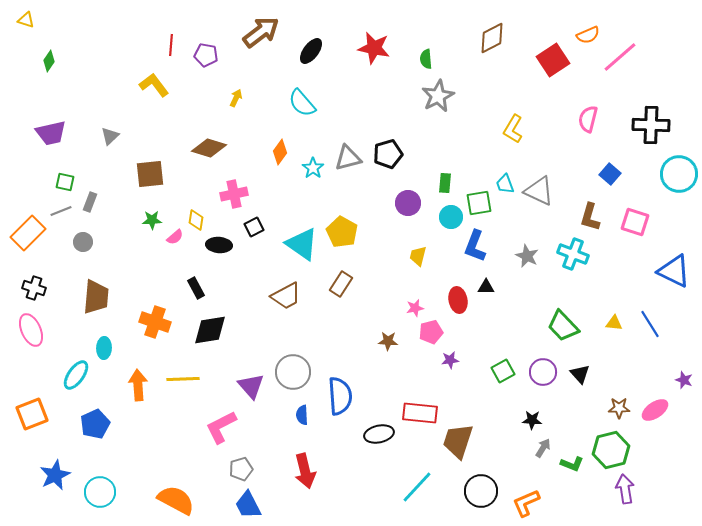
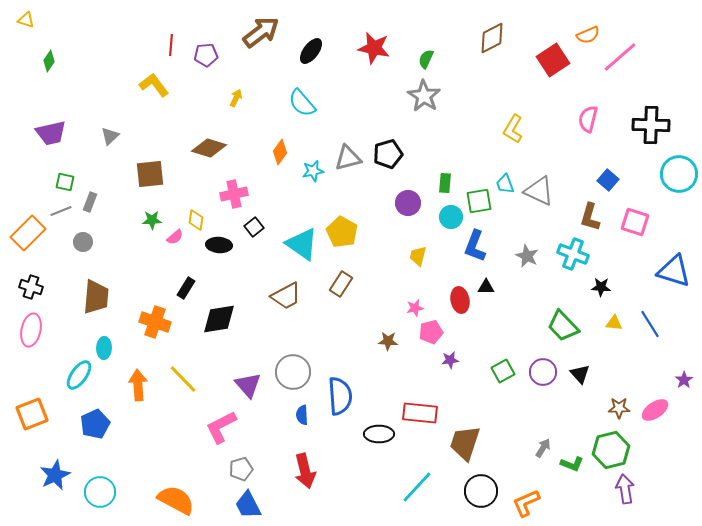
purple pentagon at (206, 55): rotated 15 degrees counterclockwise
green semicircle at (426, 59): rotated 30 degrees clockwise
gray star at (438, 96): moved 14 px left; rotated 12 degrees counterclockwise
cyan star at (313, 168): moved 3 px down; rotated 25 degrees clockwise
blue square at (610, 174): moved 2 px left, 6 px down
green square at (479, 203): moved 2 px up
black square at (254, 227): rotated 12 degrees counterclockwise
blue triangle at (674, 271): rotated 9 degrees counterclockwise
black cross at (34, 288): moved 3 px left, 1 px up
black rectangle at (196, 288): moved 10 px left; rotated 60 degrees clockwise
red ellipse at (458, 300): moved 2 px right
pink ellipse at (31, 330): rotated 36 degrees clockwise
black diamond at (210, 330): moved 9 px right, 11 px up
cyan ellipse at (76, 375): moved 3 px right
yellow line at (183, 379): rotated 48 degrees clockwise
purple star at (684, 380): rotated 18 degrees clockwise
purple triangle at (251, 386): moved 3 px left, 1 px up
black star at (532, 420): moved 69 px right, 133 px up
black ellipse at (379, 434): rotated 12 degrees clockwise
brown trapezoid at (458, 441): moved 7 px right, 2 px down
